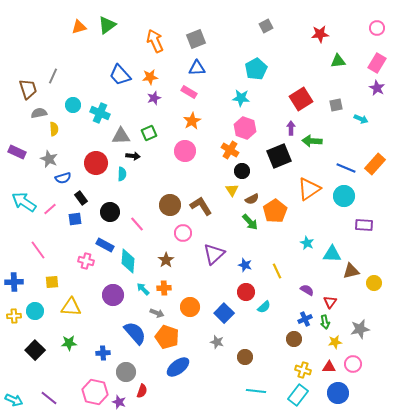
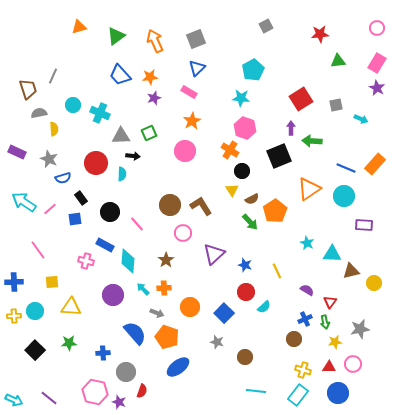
green triangle at (107, 25): moved 9 px right, 11 px down
blue triangle at (197, 68): rotated 42 degrees counterclockwise
cyan pentagon at (256, 69): moved 3 px left, 1 px down
